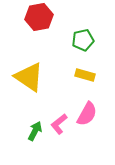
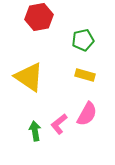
green arrow: rotated 36 degrees counterclockwise
